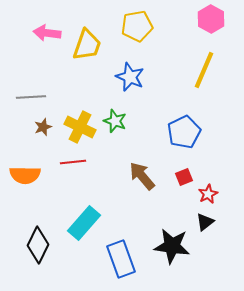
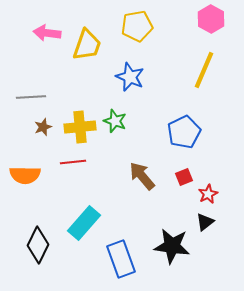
yellow cross: rotated 32 degrees counterclockwise
